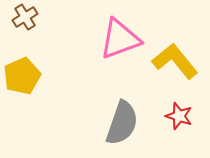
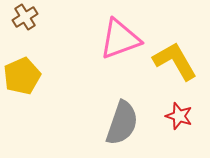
yellow L-shape: rotated 9 degrees clockwise
